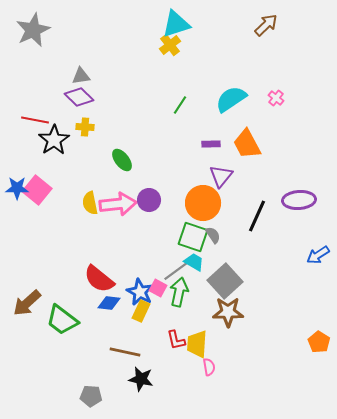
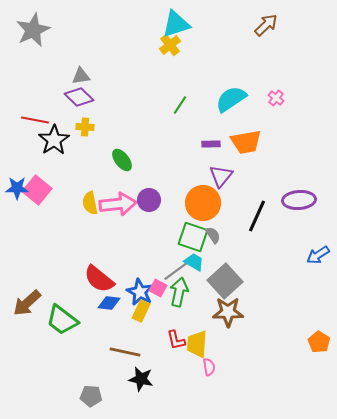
orange trapezoid at (247, 144): moved 1 px left, 2 px up; rotated 72 degrees counterclockwise
